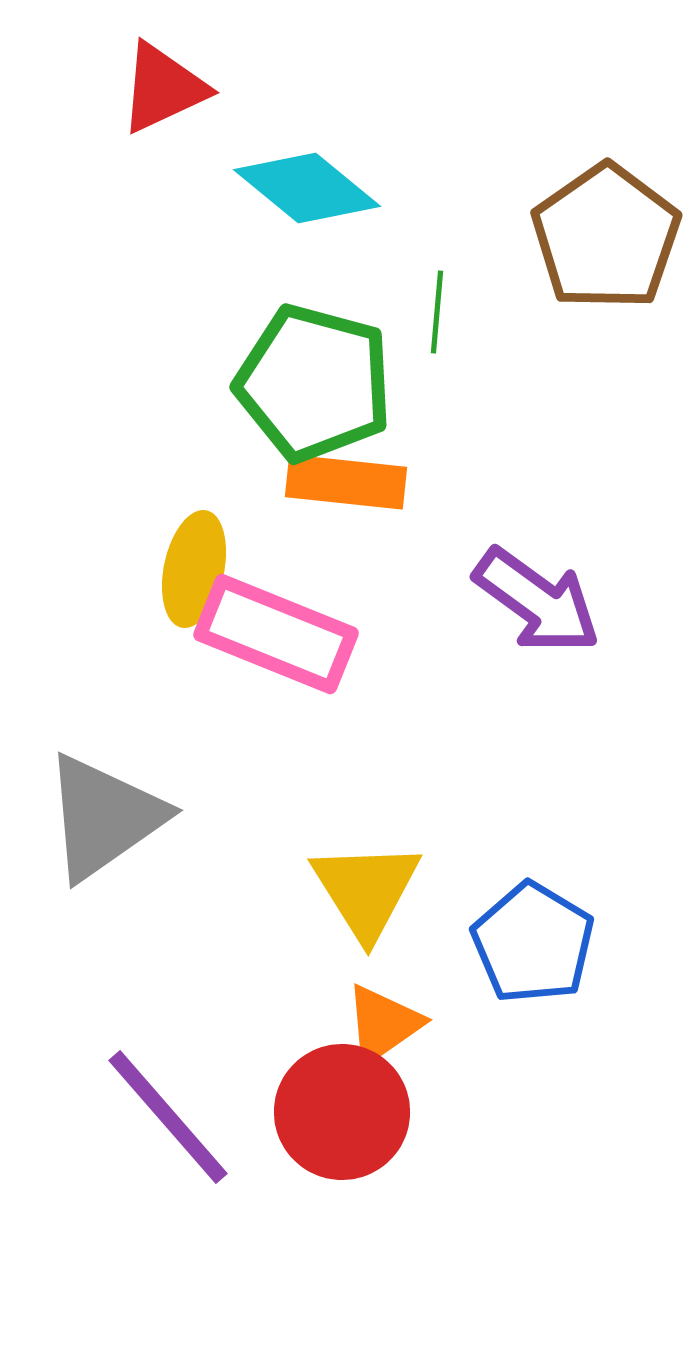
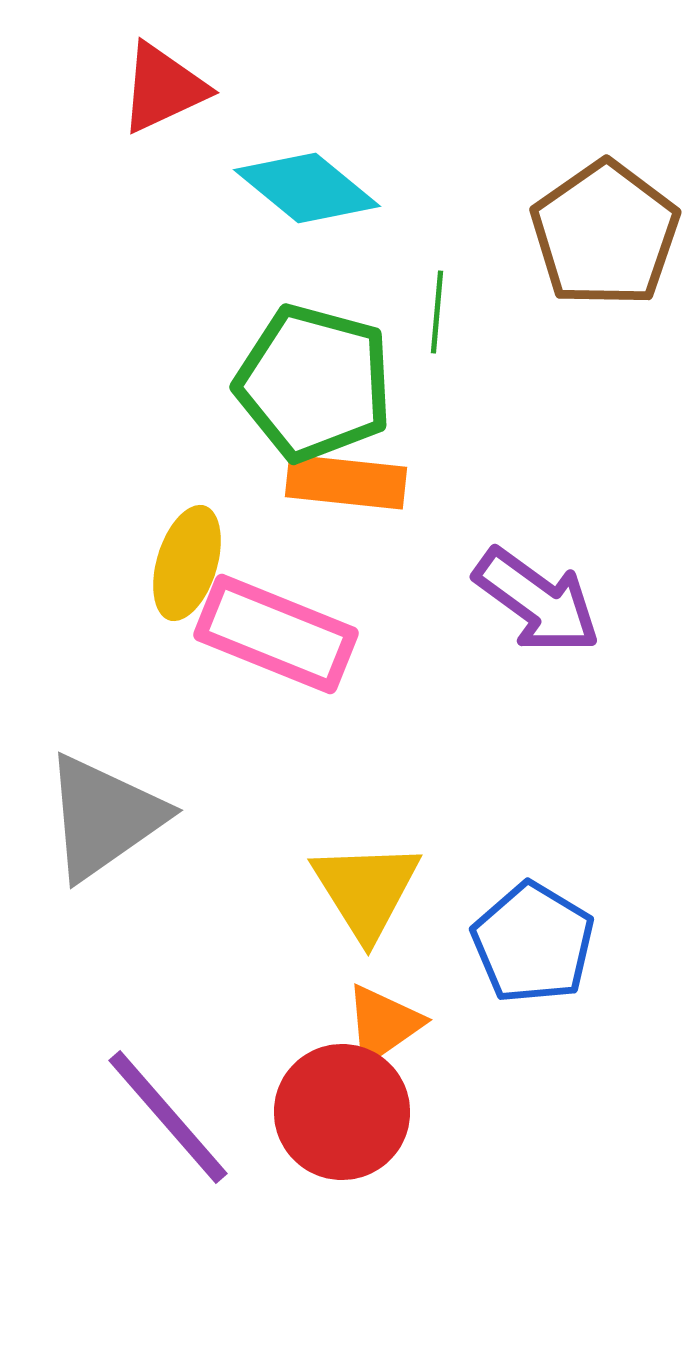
brown pentagon: moved 1 px left, 3 px up
yellow ellipse: moved 7 px left, 6 px up; rotated 5 degrees clockwise
